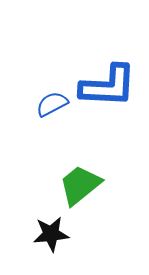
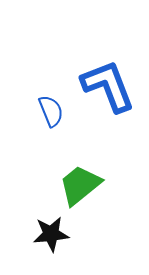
blue L-shape: rotated 114 degrees counterclockwise
blue semicircle: moved 1 px left, 7 px down; rotated 96 degrees clockwise
